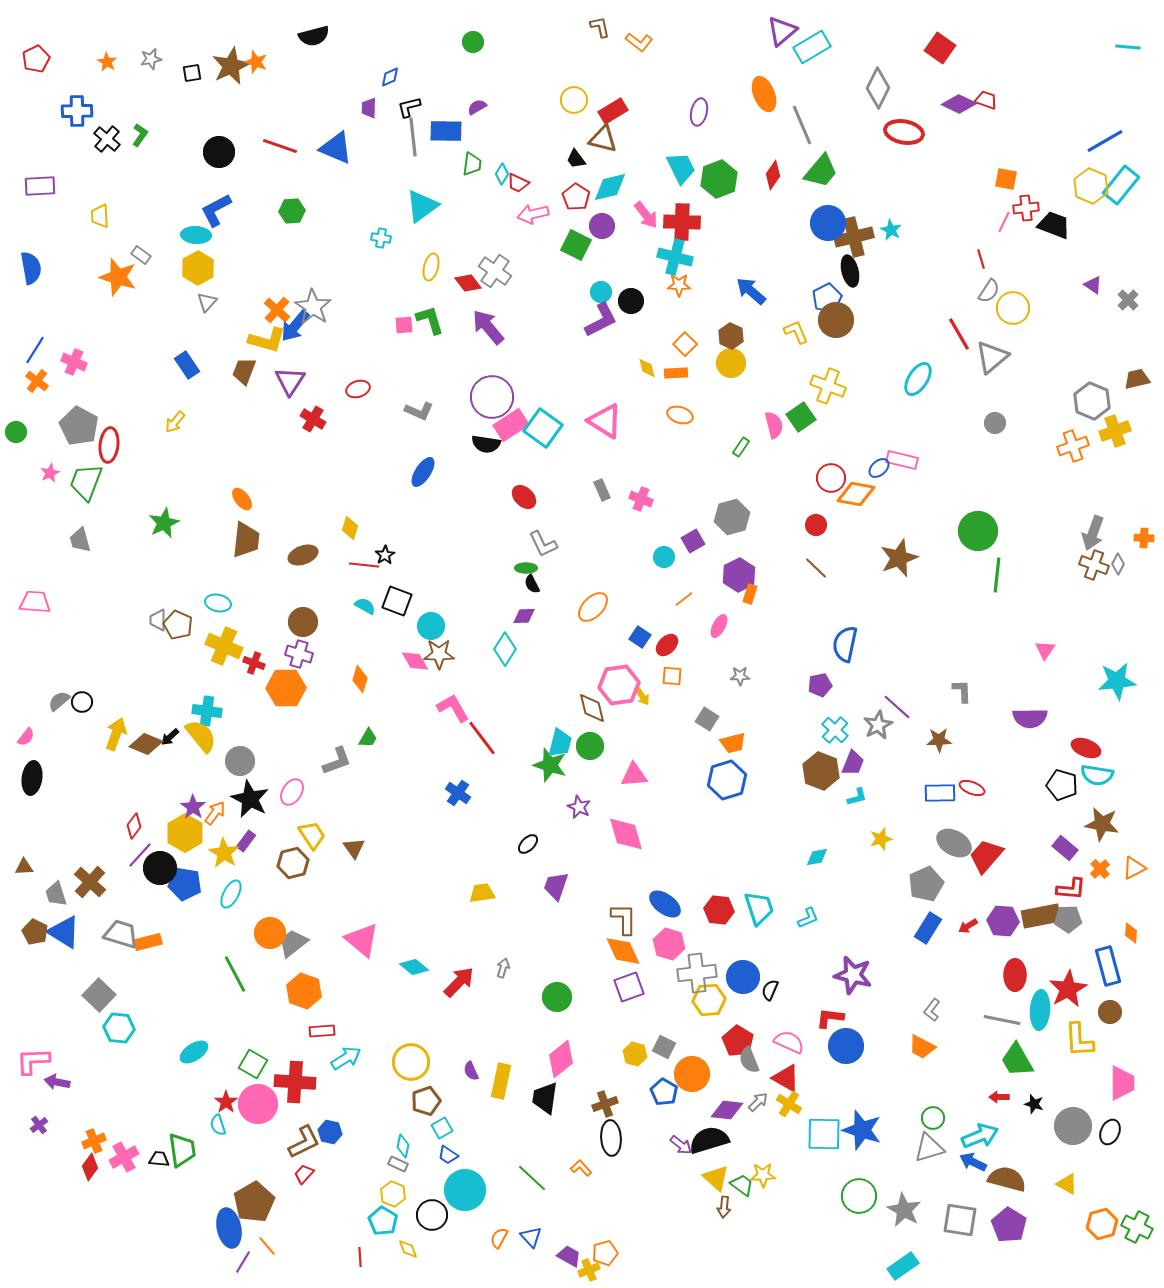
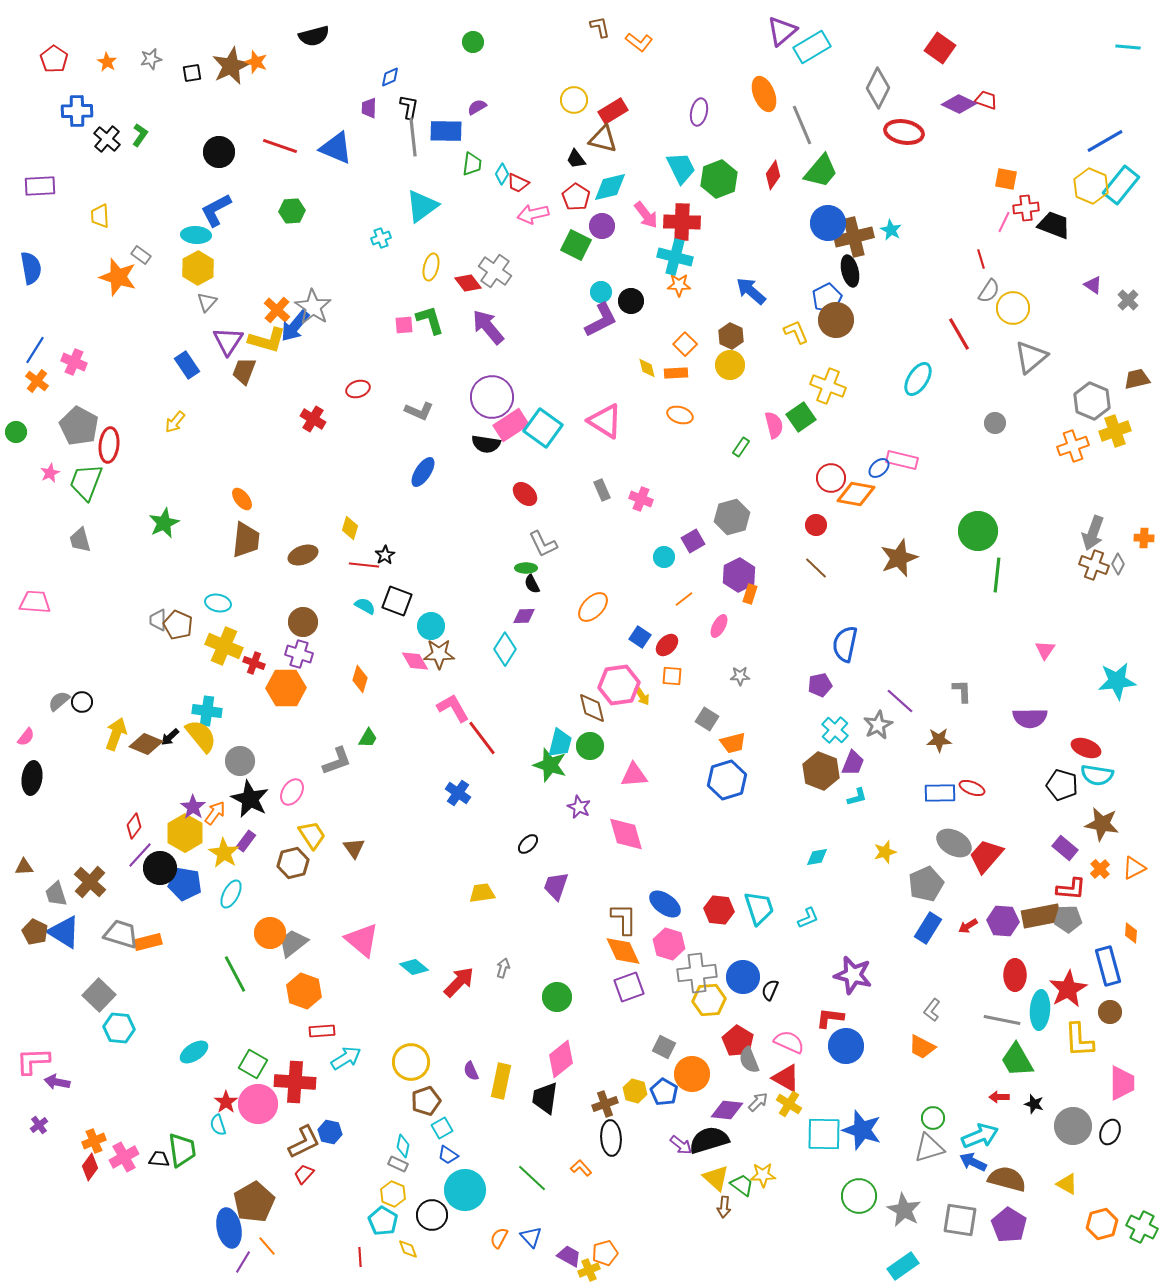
red pentagon at (36, 59): moved 18 px right; rotated 12 degrees counterclockwise
black L-shape at (409, 107): rotated 115 degrees clockwise
cyan cross at (381, 238): rotated 30 degrees counterclockwise
gray triangle at (992, 357): moved 39 px right
yellow circle at (731, 363): moved 1 px left, 2 px down
purple triangle at (290, 381): moved 62 px left, 40 px up
red ellipse at (524, 497): moved 1 px right, 3 px up
purple line at (897, 707): moved 3 px right, 6 px up
yellow star at (881, 839): moved 4 px right, 13 px down
yellow hexagon at (635, 1054): moved 37 px down
green cross at (1137, 1227): moved 5 px right
